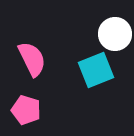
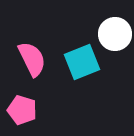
cyan square: moved 14 px left, 8 px up
pink pentagon: moved 4 px left
